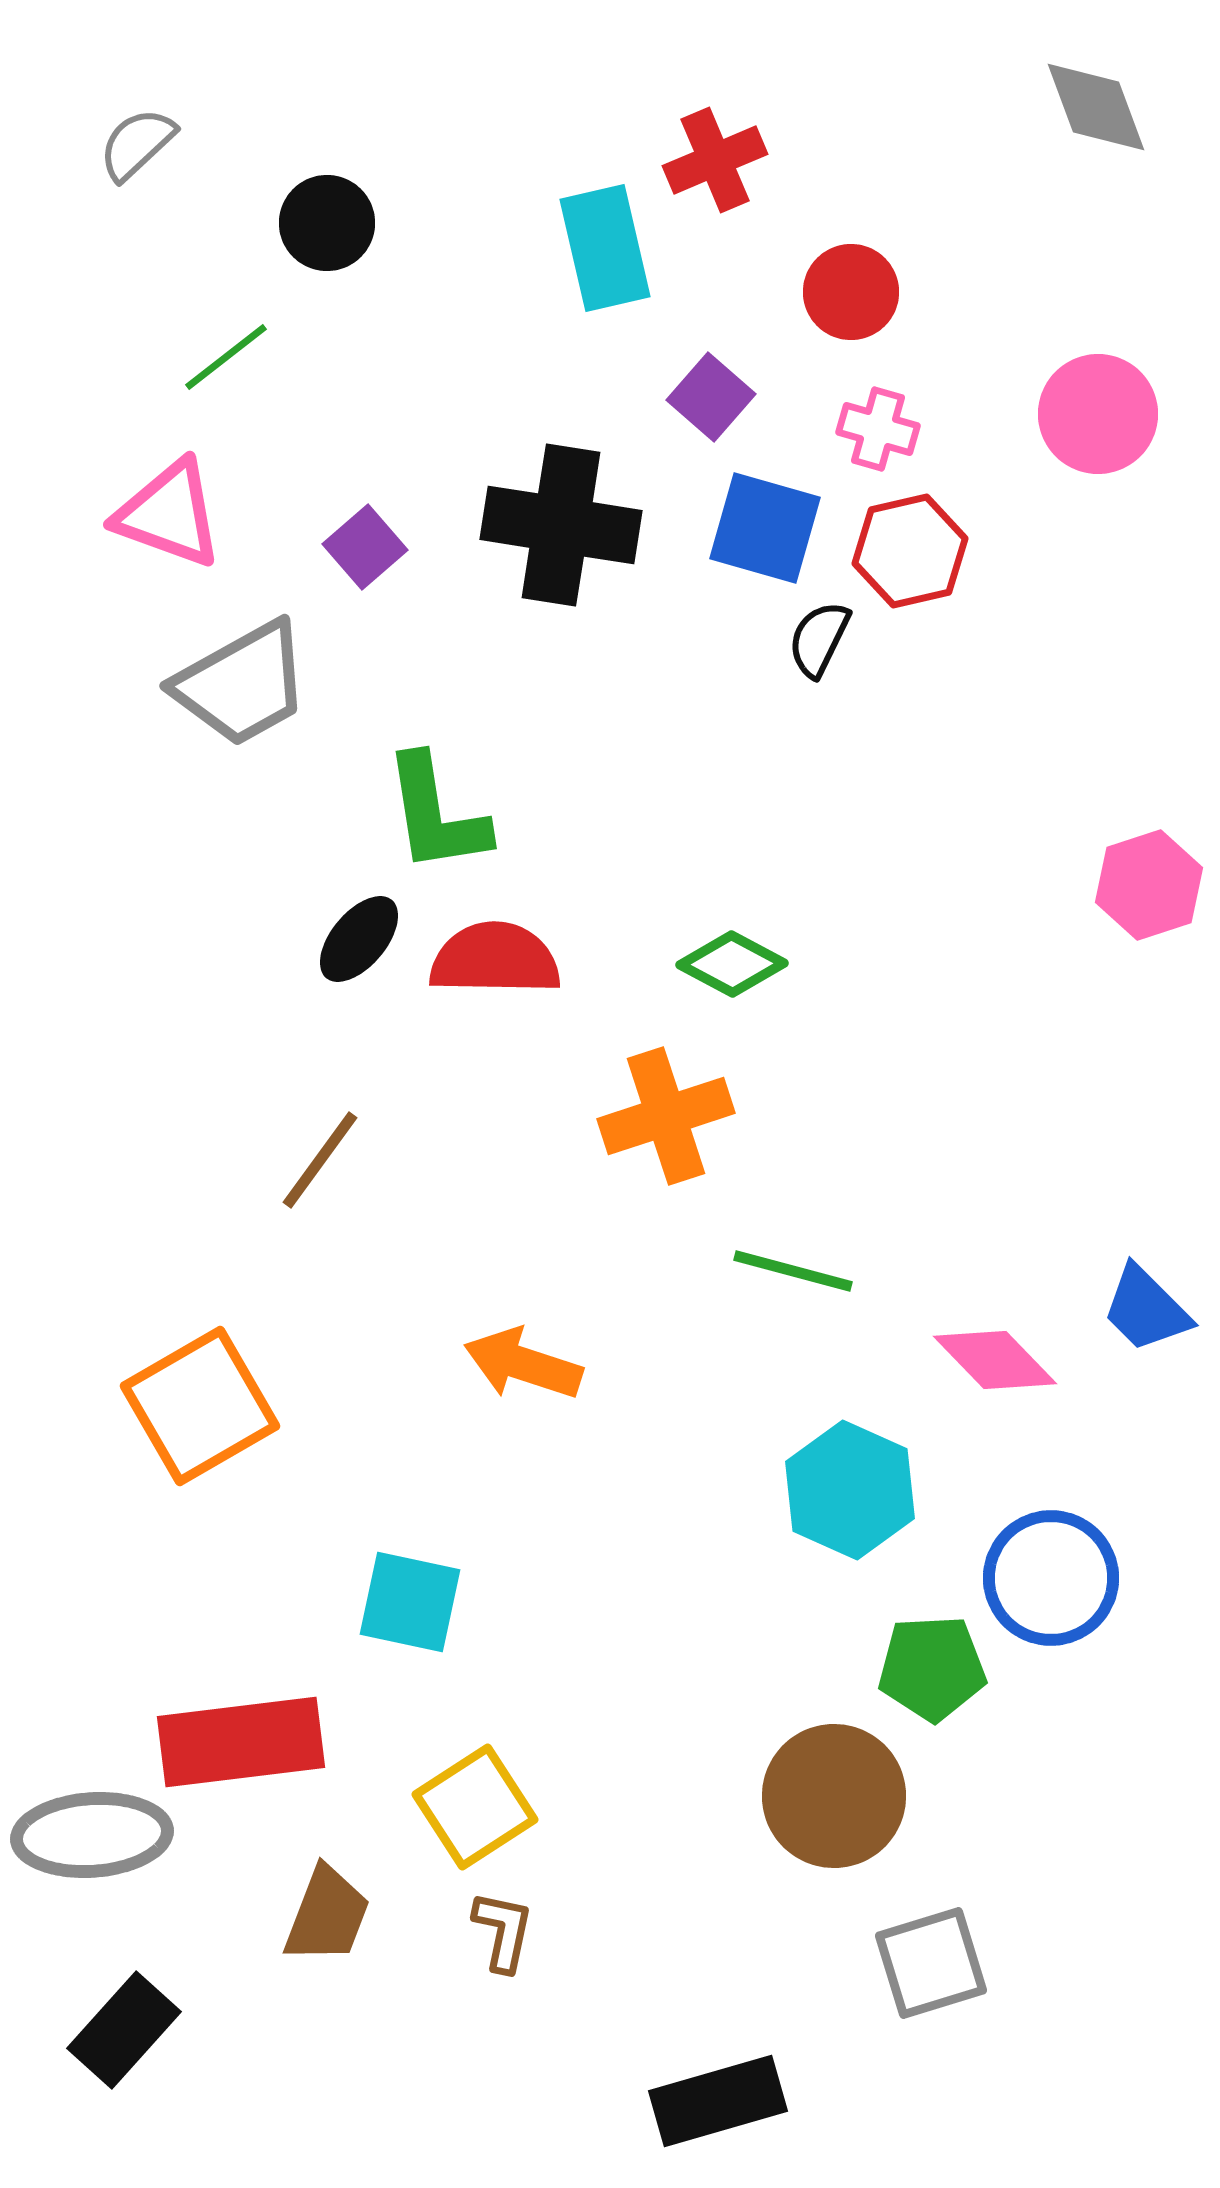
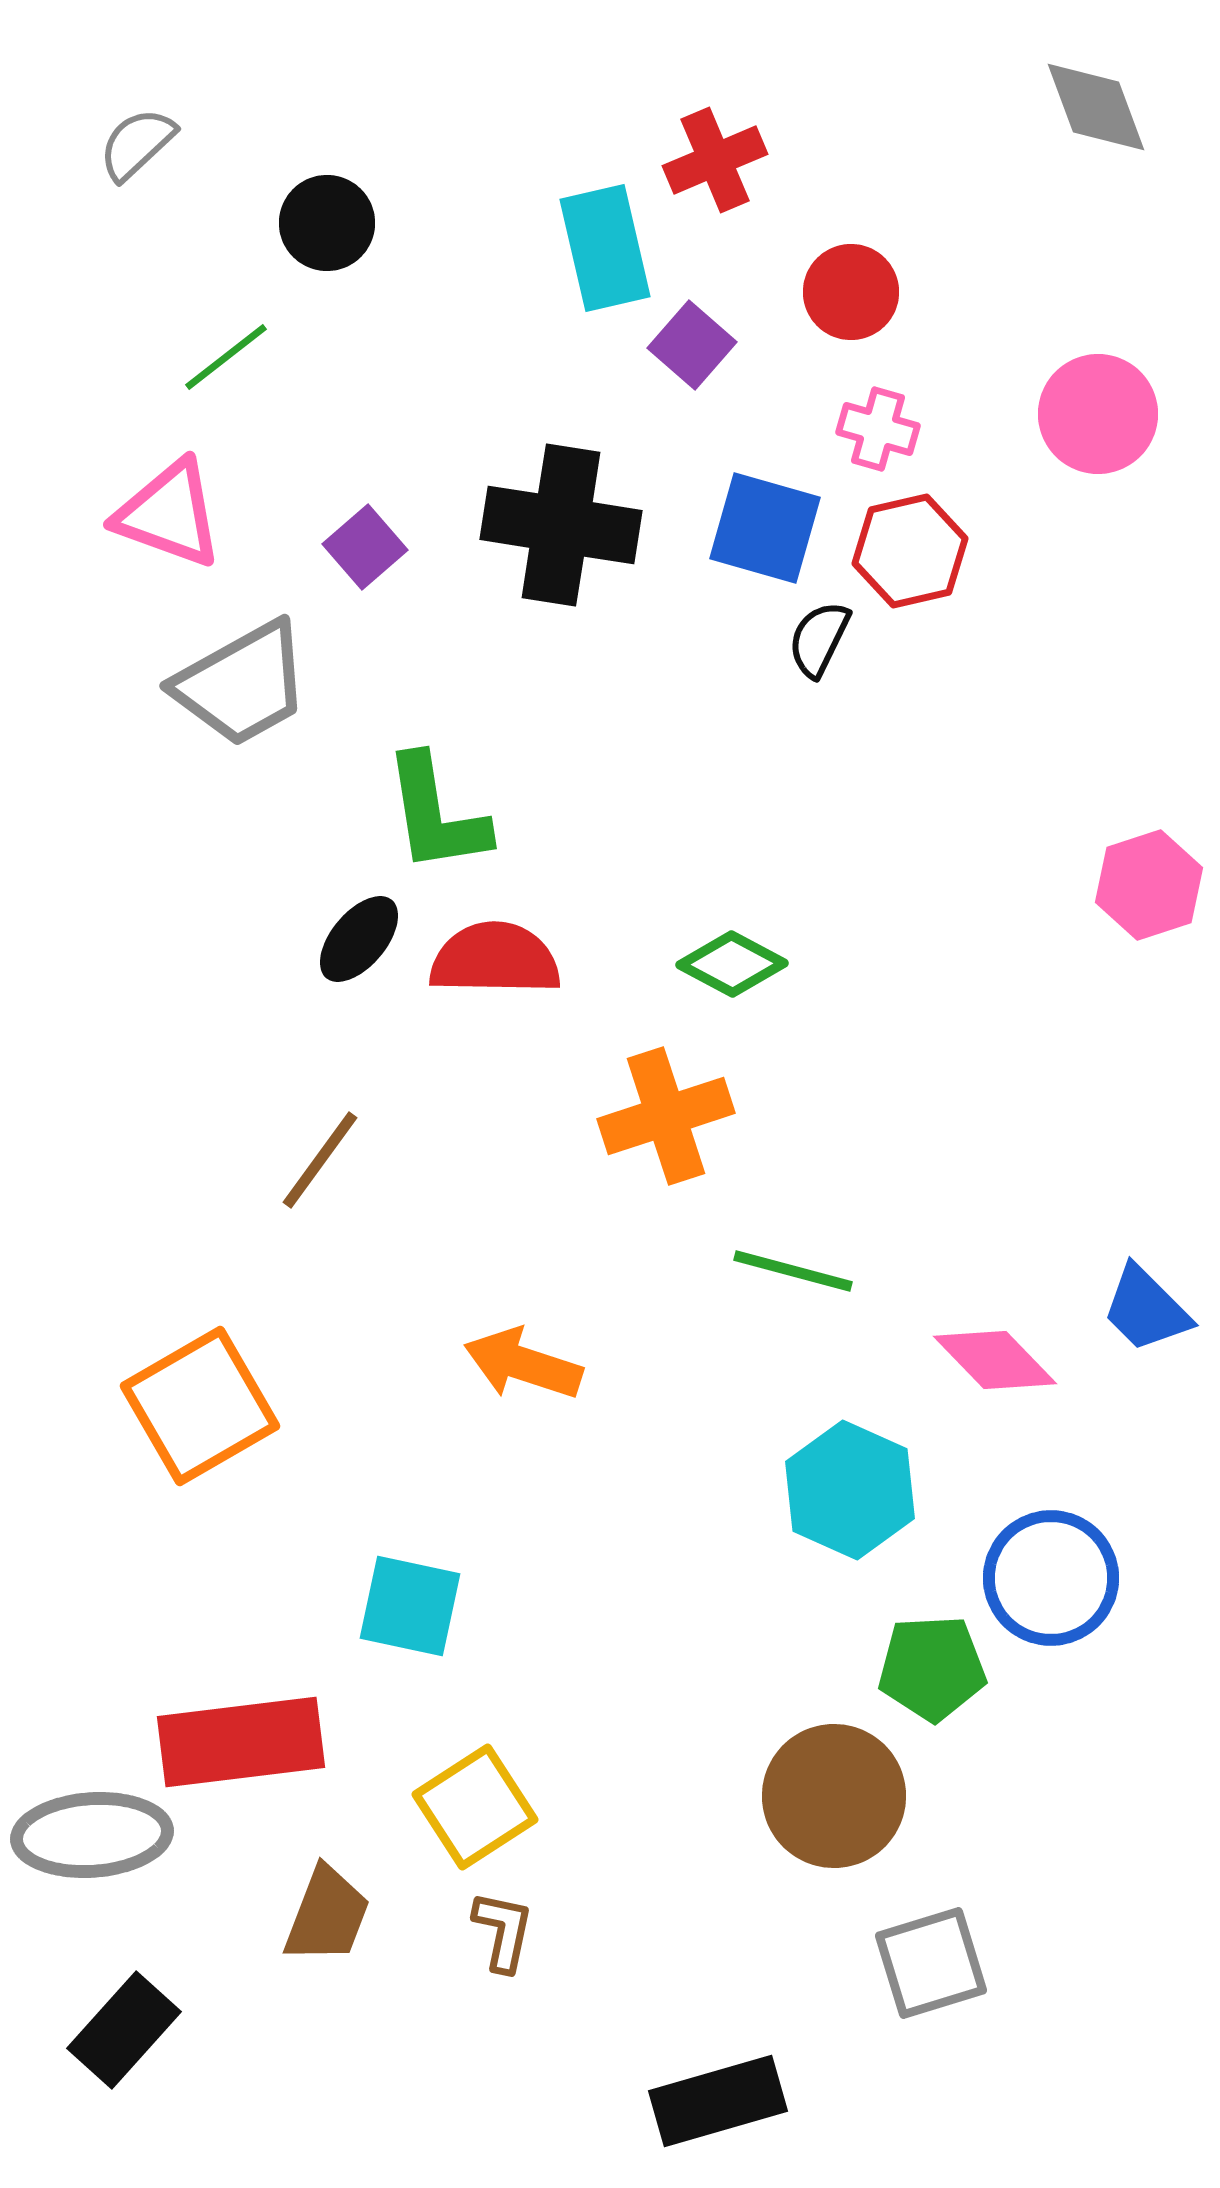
purple square at (711, 397): moved 19 px left, 52 px up
cyan square at (410, 1602): moved 4 px down
